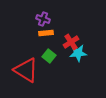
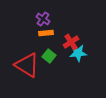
purple cross: rotated 16 degrees clockwise
red triangle: moved 1 px right, 5 px up
